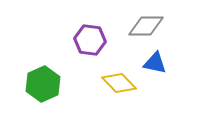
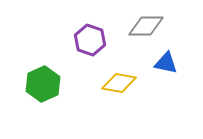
purple hexagon: rotated 12 degrees clockwise
blue triangle: moved 11 px right
yellow diamond: rotated 36 degrees counterclockwise
